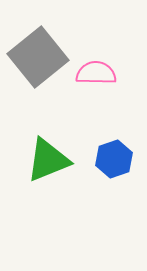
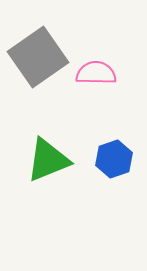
gray square: rotated 4 degrees clockwise
